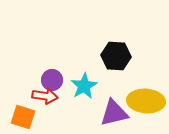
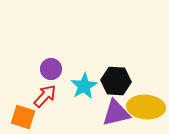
black hexagon: moved 25 px down
purple circle: moved 1 px left, 11 px up
red arrow: rotated 55 degrees counterclockwise
yellow ellipse: moved 6 px down
purple triangle: moved 2 px right
